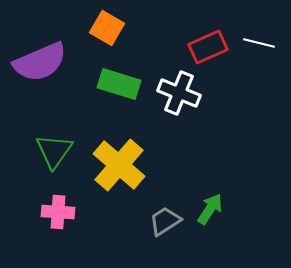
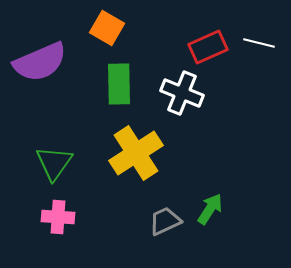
green rectangle: rotated 72 degrees clockwise
white cross: moved 3 px right
green triangle: moved 12 px down
yellow cross: moved 17 px right, 12 px up; rotated 16 degrees clockwise
pink cross: moved 5 px down
gray trapezoid: rotated 8 degrees clockwise
